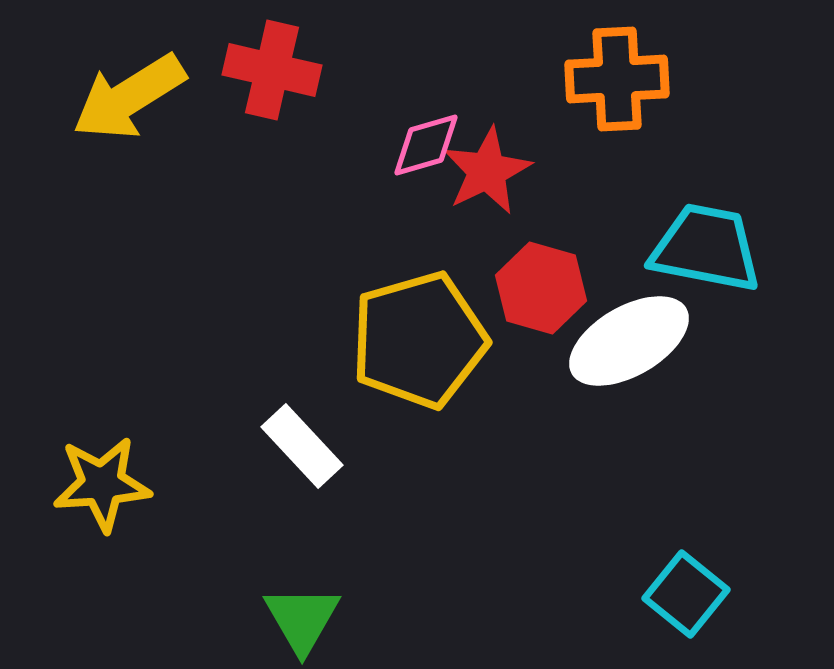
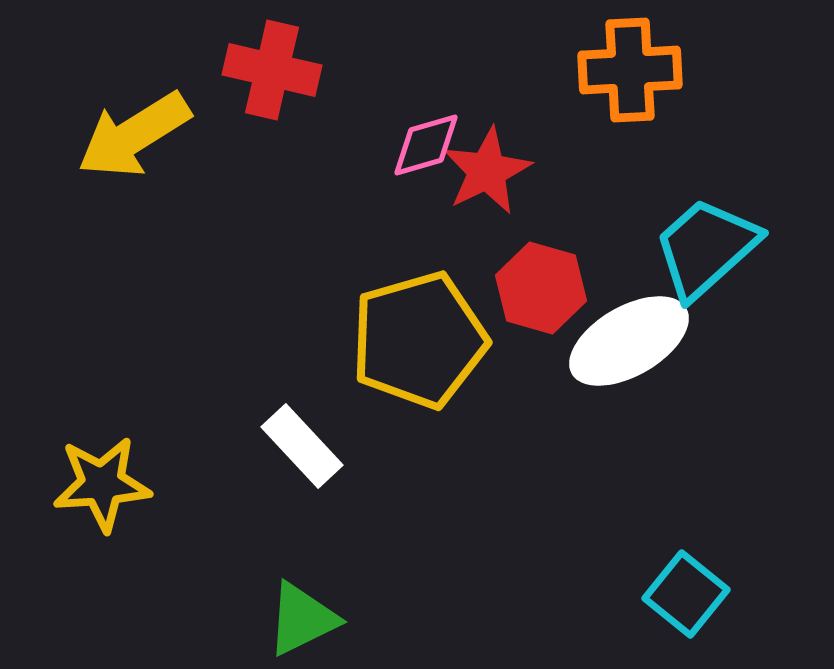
orange cross: moved 13 px right, 9 px up
yellow arrow: moved 5 px right, 38 px down
cyan trapezoid: rotated 53 degrees counterclockwise
green triangle: rotated 34 degrees clockwise
